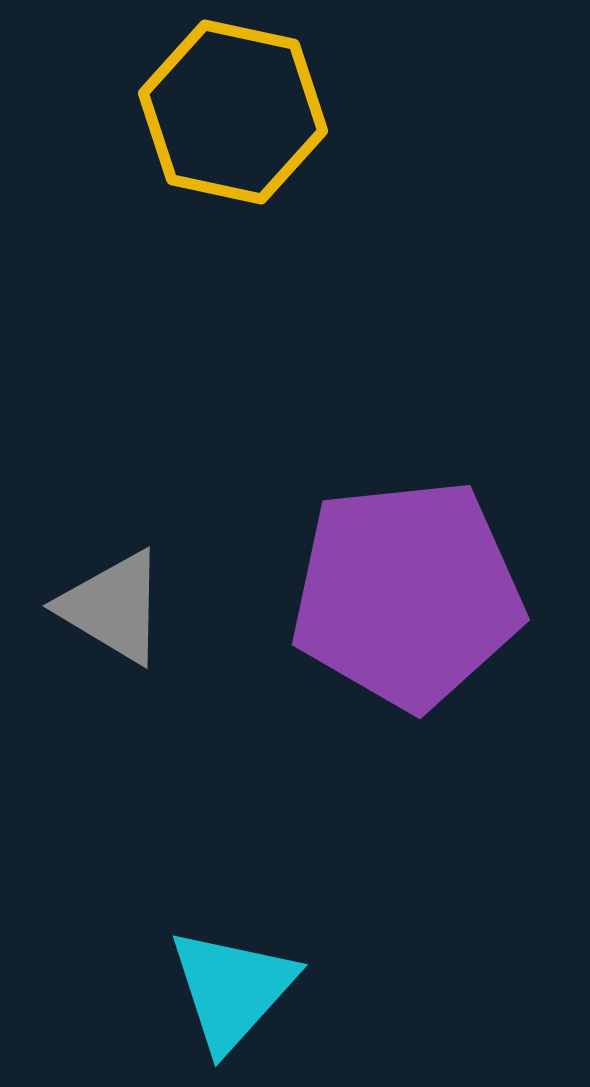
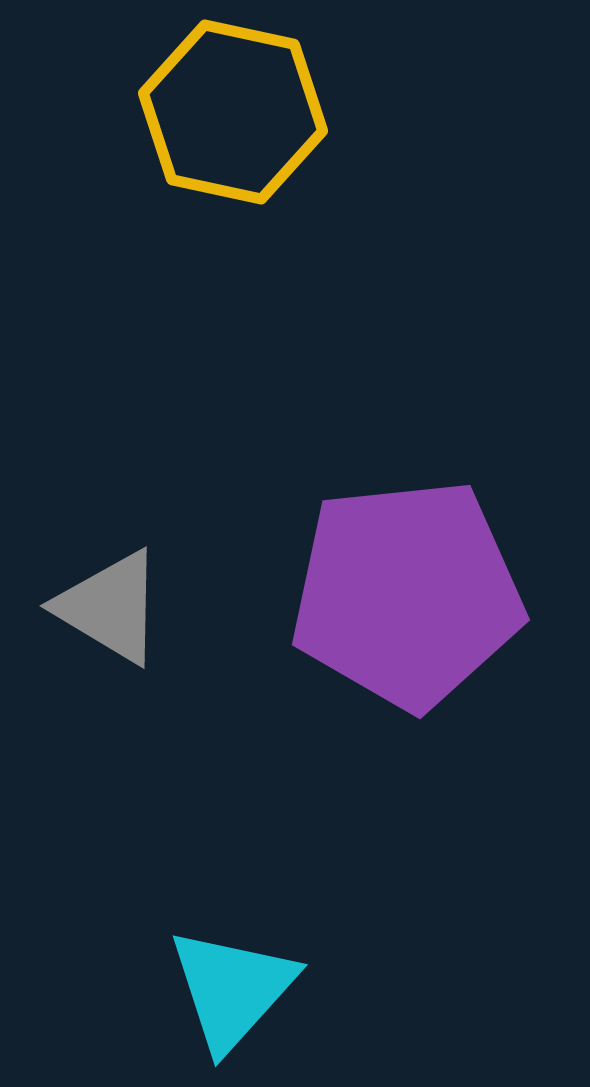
gray triangle: moved 3 px left
